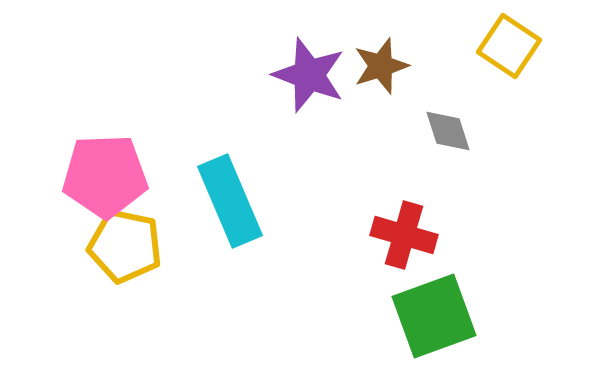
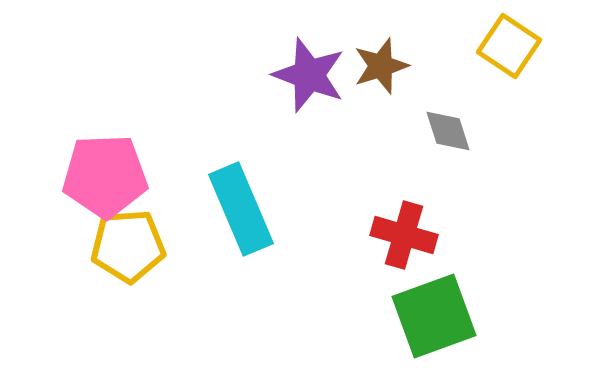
cyan rectangle: moved 11 px right, 8 px down
yellow pentagon: moved 3 px right; rotated 16 degrees counterclockwise
